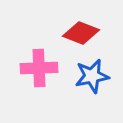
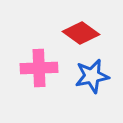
red diamond: rotated 15 degrees clockwise
